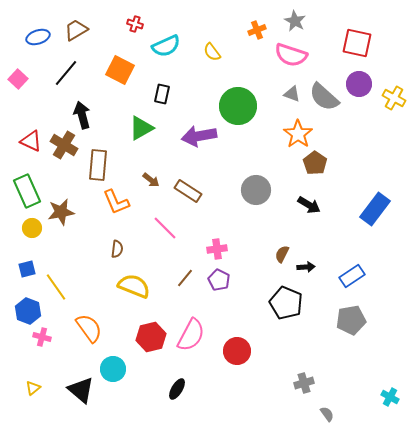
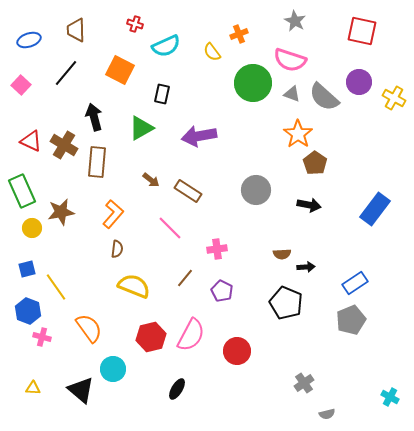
brown trapezoid at (76, 30): rotated 60 degrees counterclockwise
orange cross at (257, 30): moved 18 px left, 4 px down
blue ellipse at (38, 37): moved 9 px left, 3 px down
red square at (357, 43): moved 5 px right, 12 px up
pink semicircle at (291, 55): moved 1 px left, 5 px down
pink square at (18, 79): moved 3 px right, 6 px down
purple circle at (359, 84): moved 2 px up
green circle at (238, 106): moved 15 px right, 23 px up
black arrow at (82, 115): moved 12 px right, 2 px down
brown rectangle at (98, 165): moved 1 px left, 3 px up
green rectangle at (27, 191): moved 5 px left
orange L-shape at (116, 202): moved 3 px left, 12 px down; rotated 116 degrees counterclockwise
black arrow at (309, 205): rotated 20 degrees counterclockwise
pink line at (165, 228): moved 5 px right
brown semicircle at (282, 254): rotated 120 degrees counterclockwise
blue rectangle at (352, 276): moved 3 px right, 7 px down
purple pentagon at (219, 280): moved 3 px right, 11 px down
gray pentagon at (351, 320): rotated 12 degrees counterclockwise
gray cross at (304, 383): rotated 18 degrees counterclockwise
yellow triangle at (33, 388): rotated 42 degrees clockwise
gray semicircle at (327, 414): rotated 112 degrees clockwise
